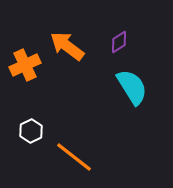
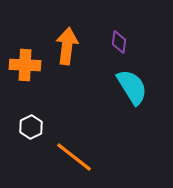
purple diamond: rotated 50 degrees counterclockwise
orange arrow: rotated 60 degrees clockwise
orange cross: rotated 28 degrees clockwise
white hexagon: moved 4 px up
